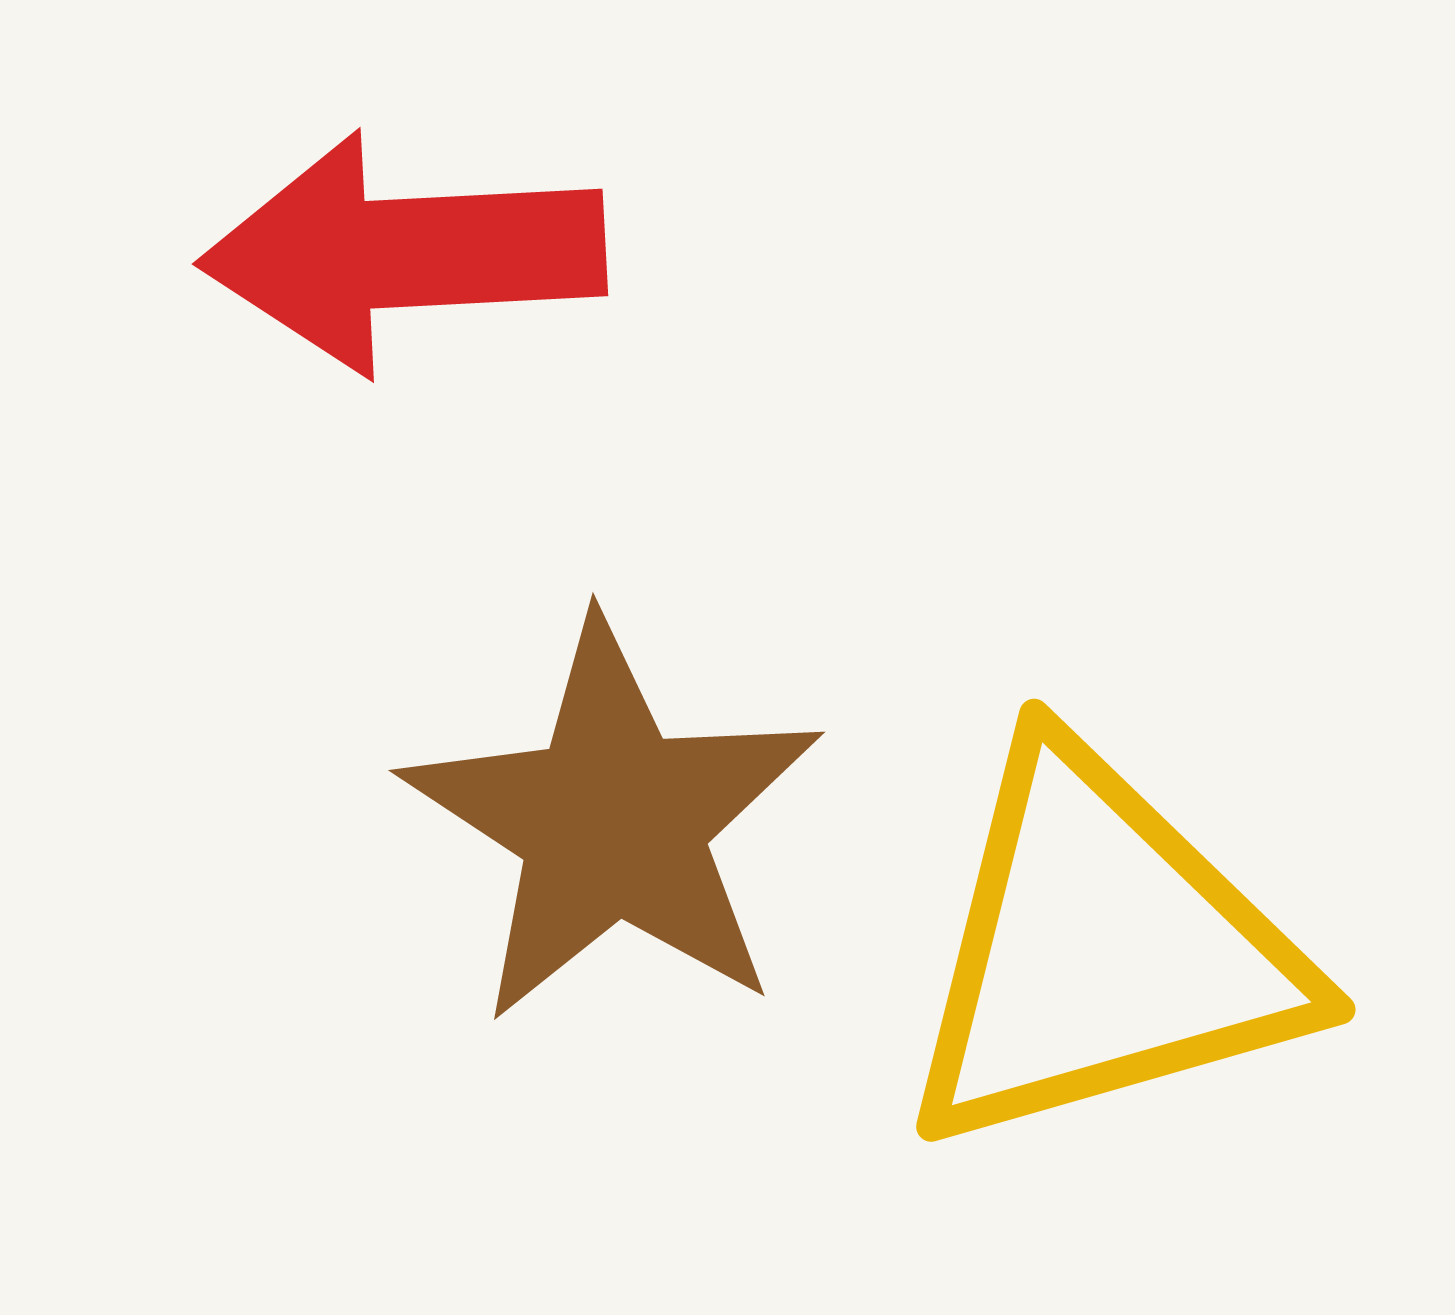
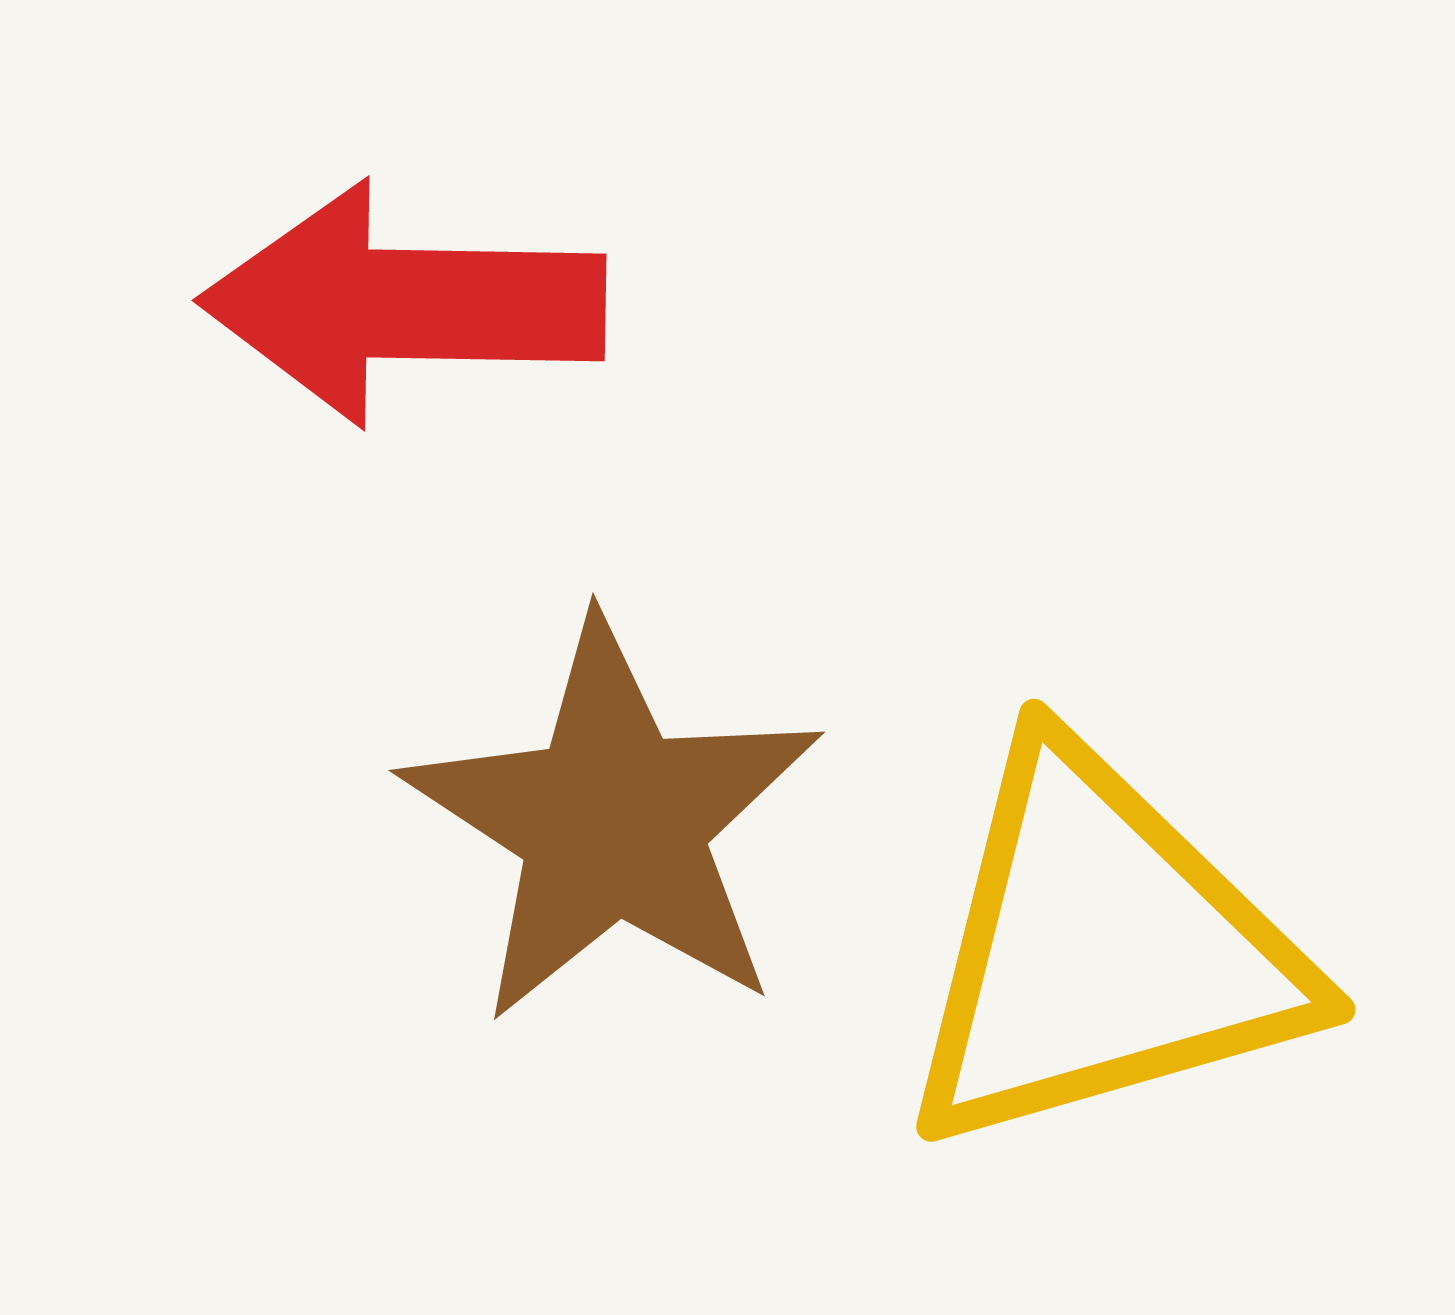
red arrow: moved 51 px down; rotated 4 degrees clockwise
